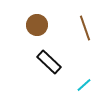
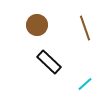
cyan line: moved 1 px right, 1 px up
